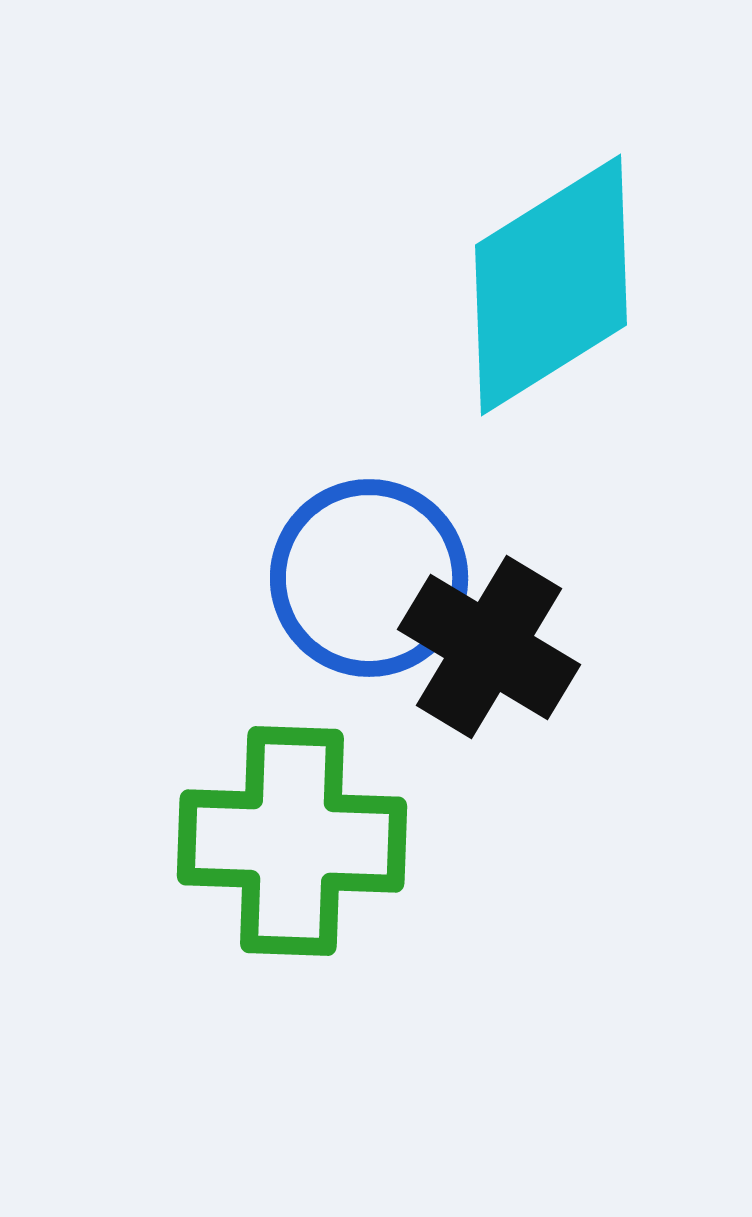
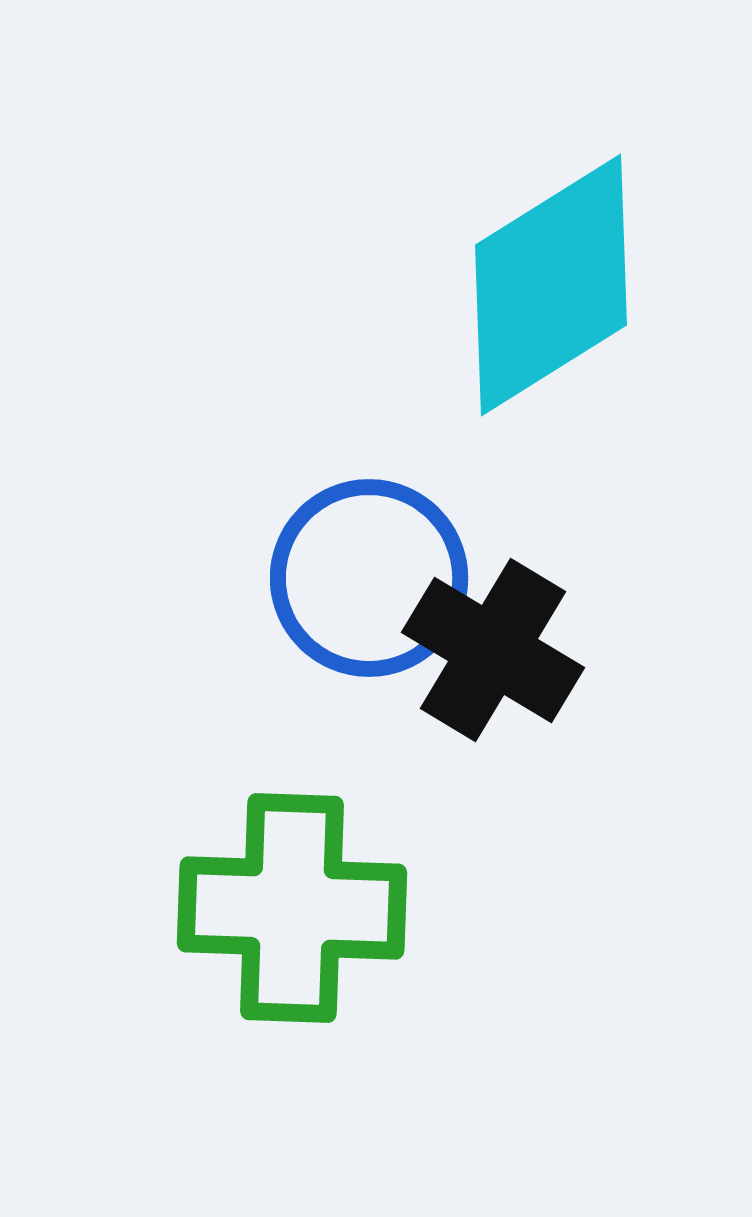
black cross: moved 4 px right, 3 px down
green cross: moved 67 px down
